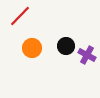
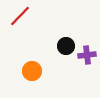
orange circle: moved 23 px down
purple cross: rotated 36 degrees counterclockwise
